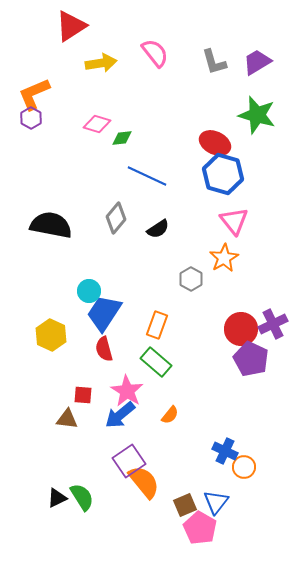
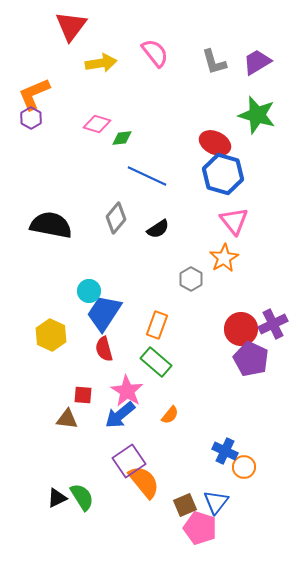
red triangle at (71, 26): rotated 20 degrees counterclockwise
pink pentagon at (200, 528): rotated 12 degrees counterclockwise
